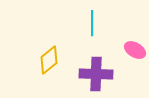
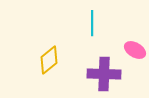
purple cross: moved 8 px right
